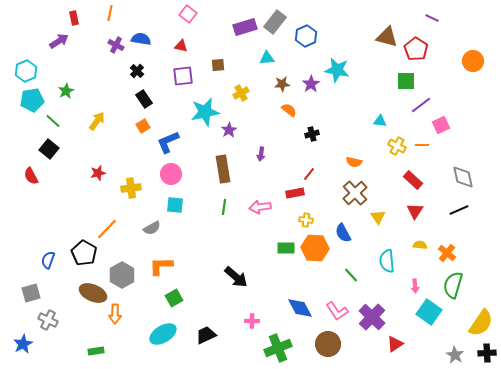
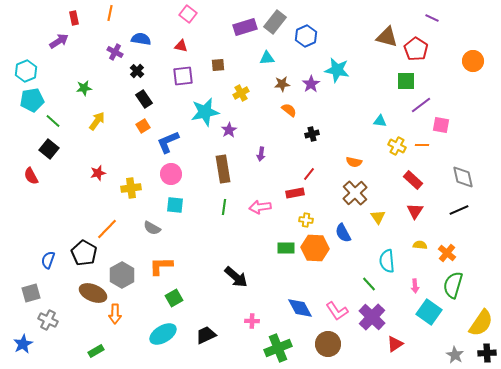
purple cross at (116, 45): moved 1 px left, 7 px down
green star at (66, 91): moved 18 px right, 3 px up; rotated 21 degrees clockwise
pink square at (441, 125): rotated 36 degrees clockwise
gray semicircle at (152, 228): rotated 60 degrees clockwise
green line at (351, 275): moved 18 px right, 9 px down
green rectangle at (96, 351): rotated 21 degrees counterclockwise
